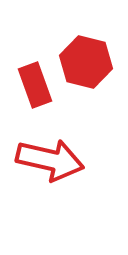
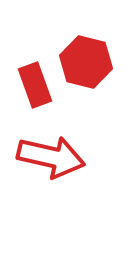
red arrow: moved 1 px right, 3 px up
